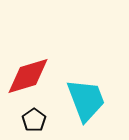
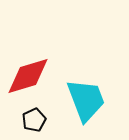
black pentagon: rotated 10 degrees clockwise
